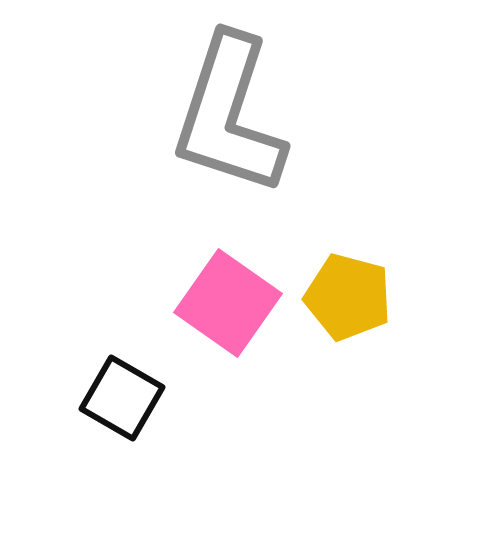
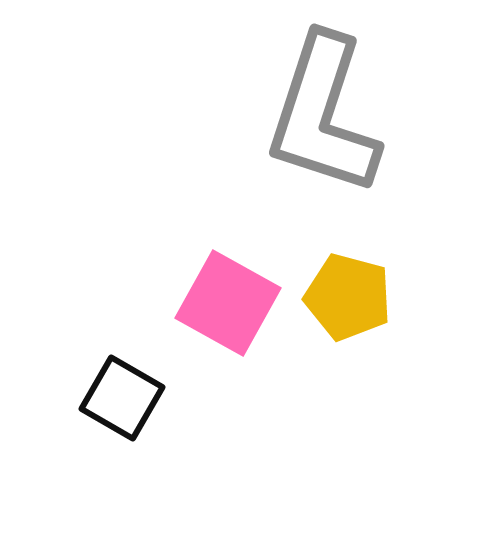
gray L-shape: moved 94 px right
pink square: rotated 6 degrees counterclockwise
